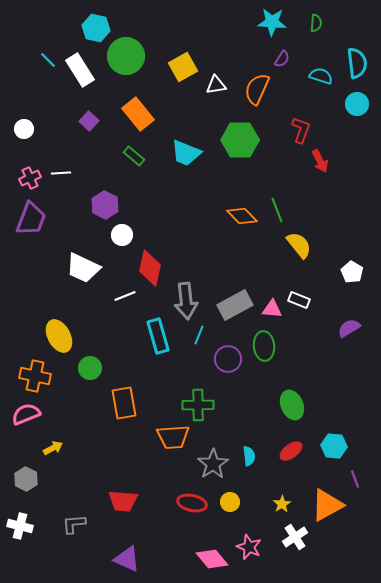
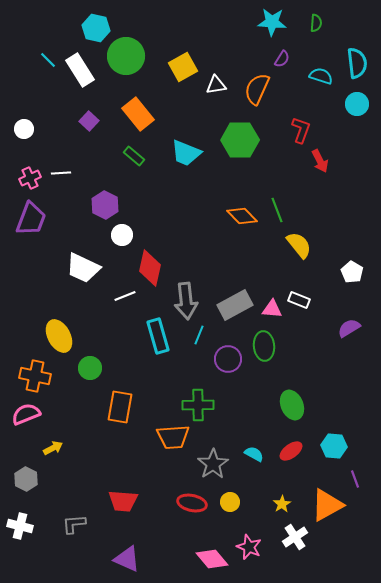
orange rectangle at (124, 403): moved 4 px left, 4 px down; rotated 20 degrees clockwise
cyan semicircle at (249, 456): moved 5 px right, 2 px up; rotated 54 degrees counterclockwise
